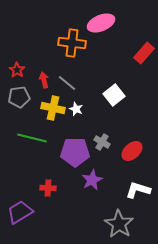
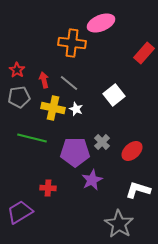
gray line: moved 2 px right
gray cross: rotated 14 degrees clockwise
